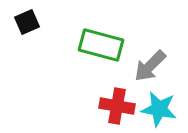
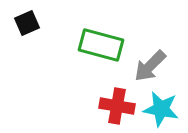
black square: moved 1 px down
cyan star: moved 2 px right
